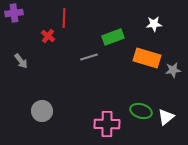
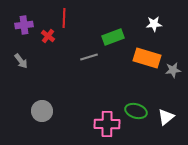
purple cross: moved 10 px right, 12 px down
green ellipse: moved 5 px left
